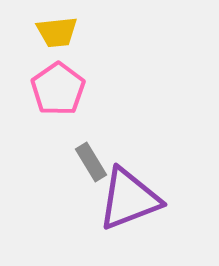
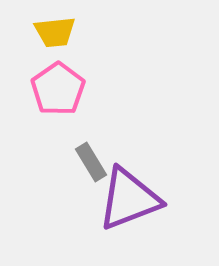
yellow trapezoid: moved 2 px left
